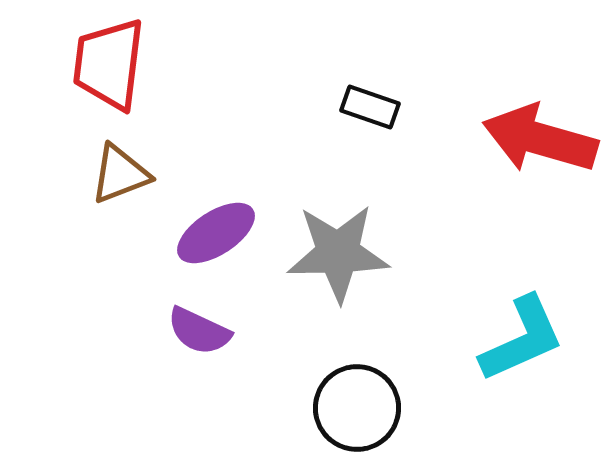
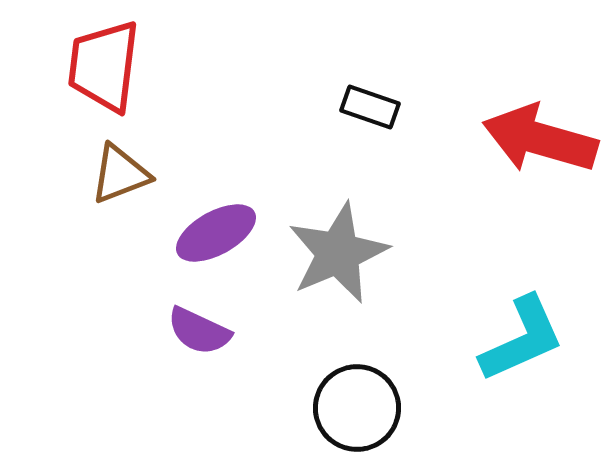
red trapezoid: moved 5 px left, 2 px down
purple ellipse: rotated 4 degrees clockwise
gray star: rotated 22 degrees counterclockwise
